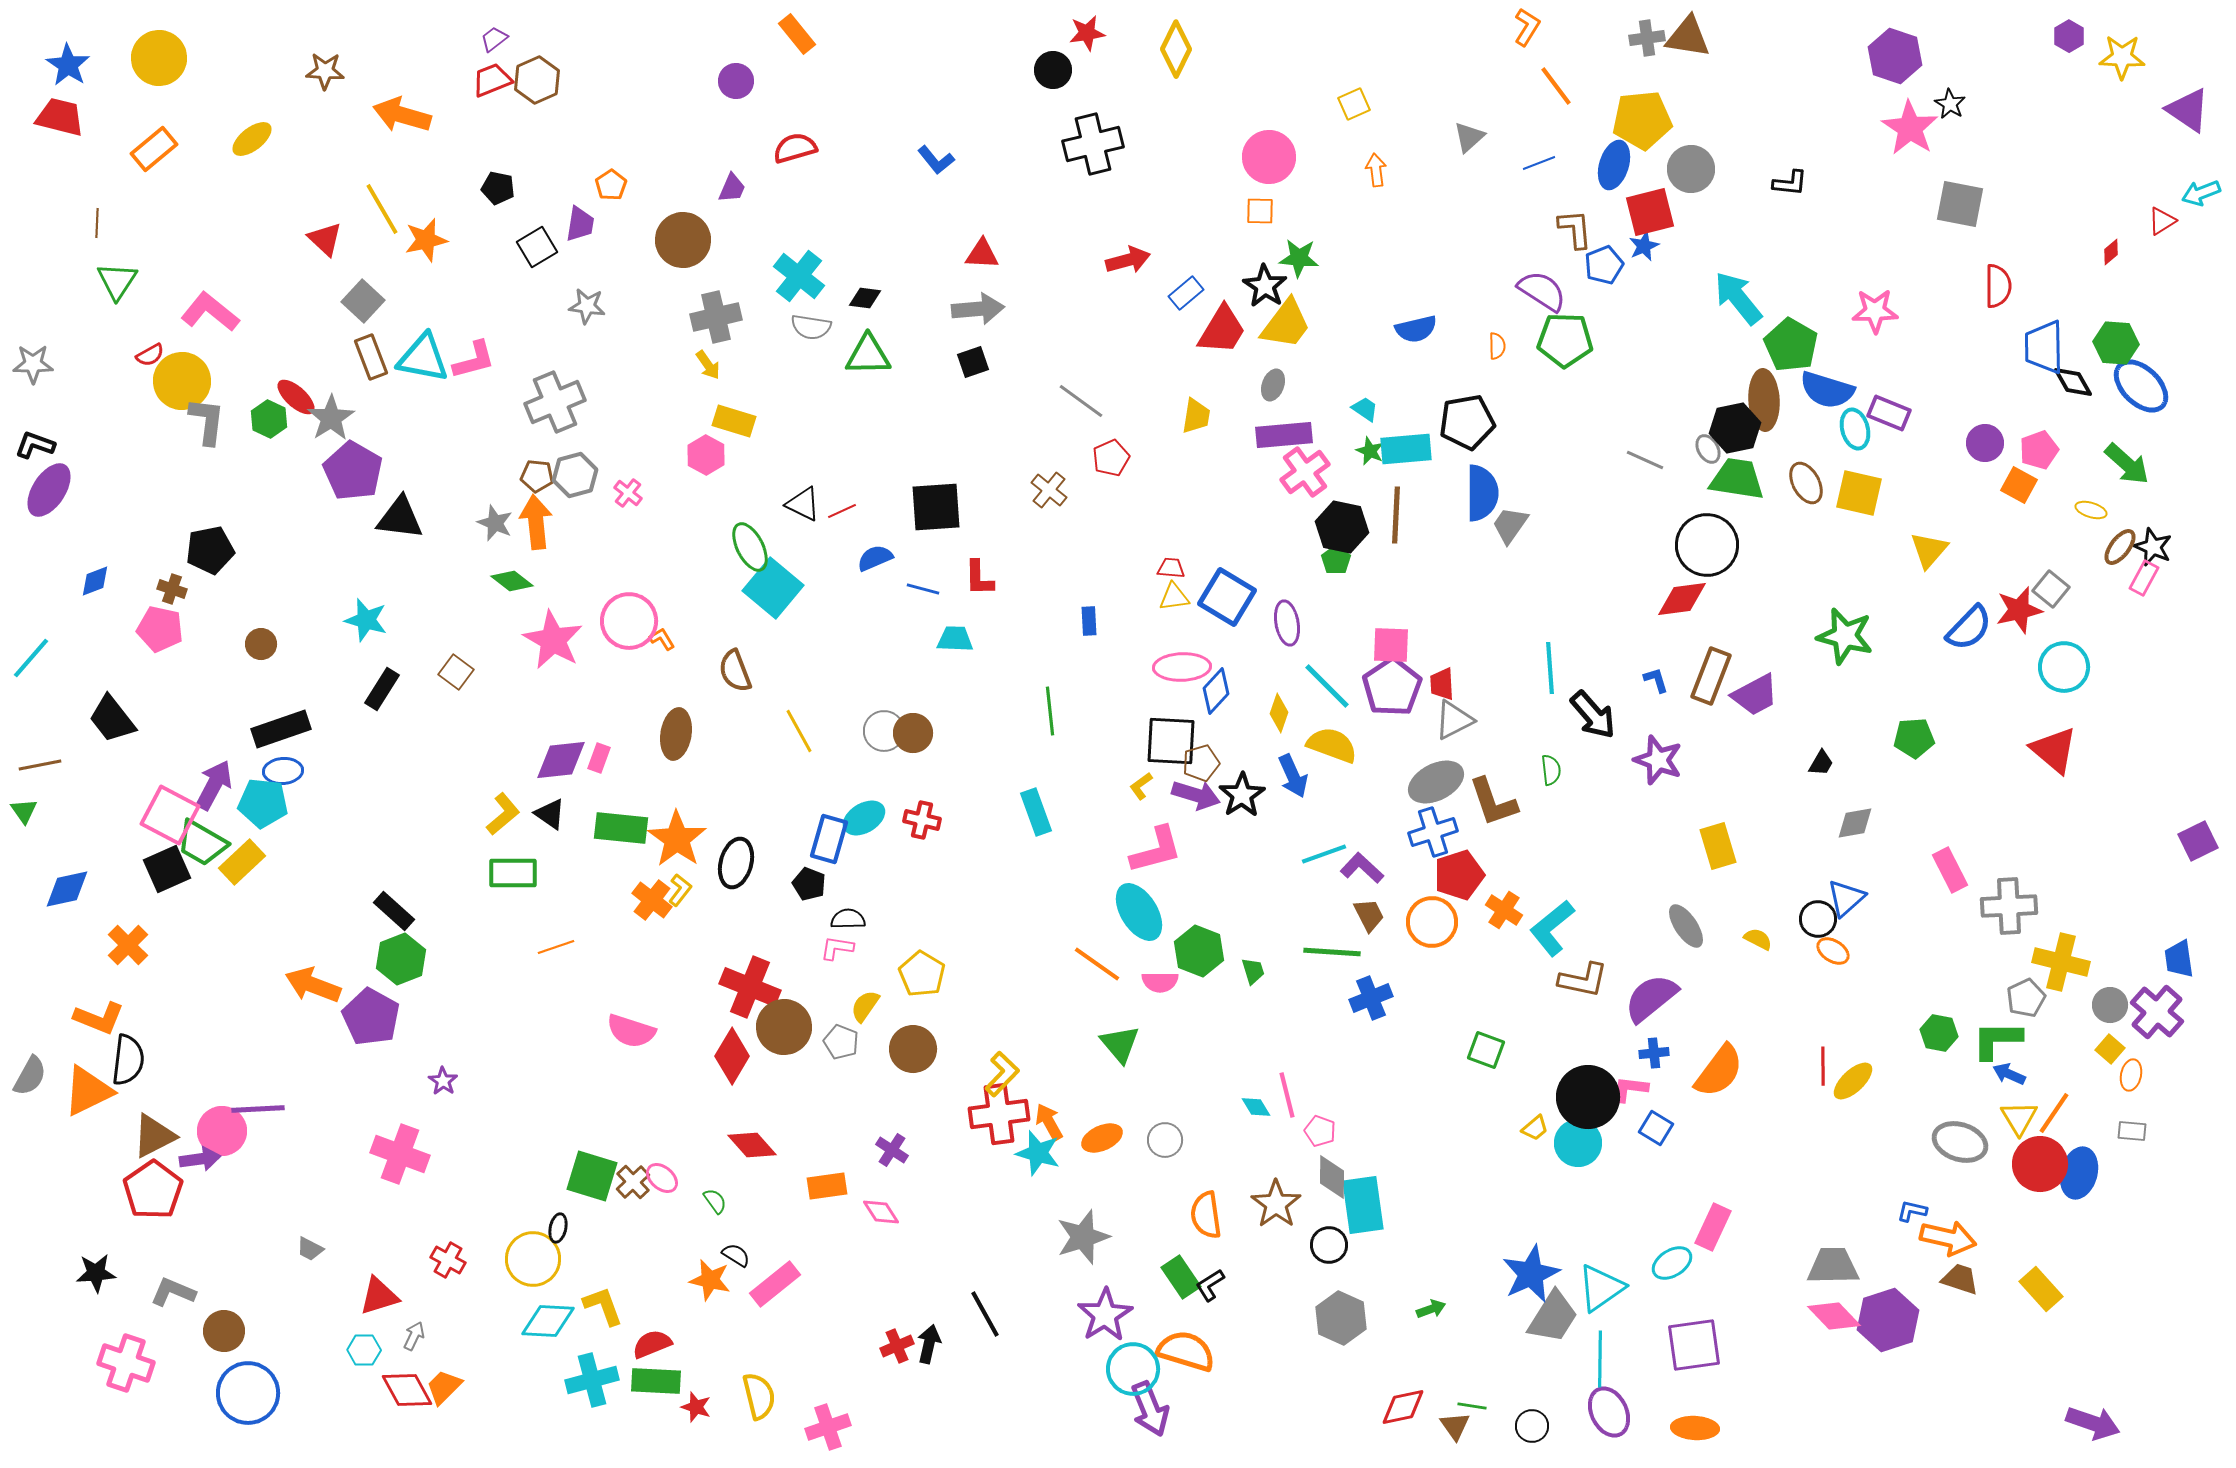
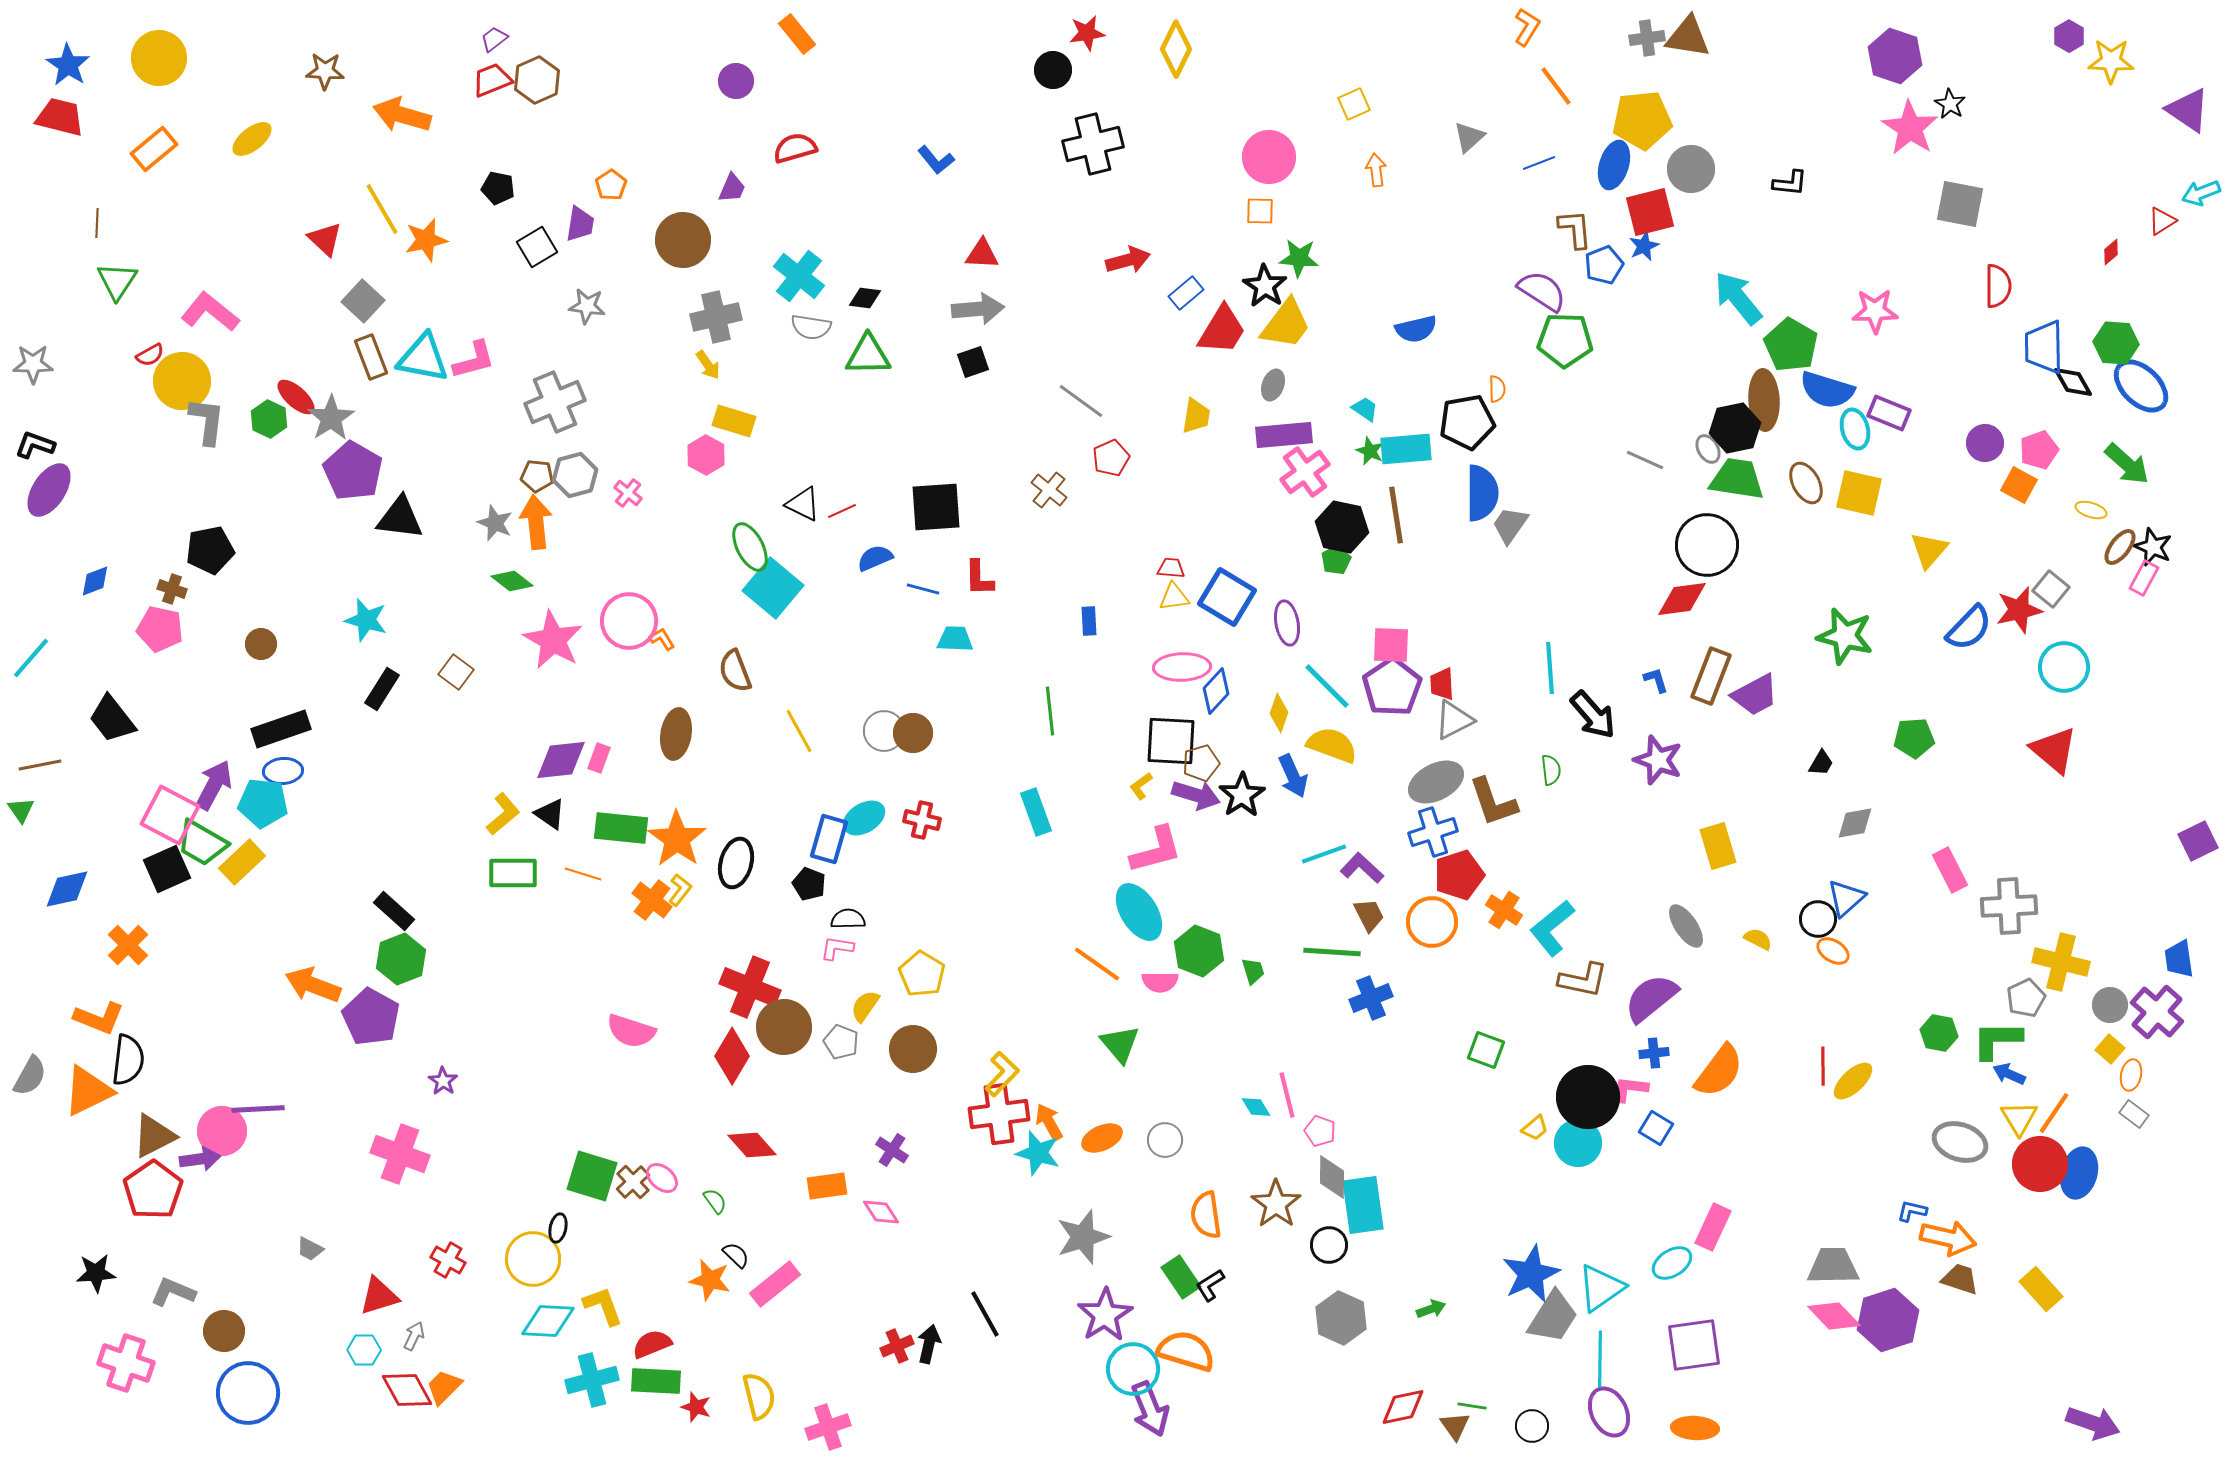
yellow star at (2122, 57): moved 11 px left, 4 px down
orange semicircle at (1497, 346): moved 43 px down
brown line at (1396, 515): rotated 12 degrees counterclockwise
green pentagon at (1336, 560): rotated 8 degrees clockwise
green triangle at (24, 811): moved 3 px left, 1 px up
orange line at (556, 947): moved 27 px right, 73 px up; rotated 36 degrees clockwise
gray rectangle at (2132, 1131): moved 2 px right, 17 px up; rotated 32 degrees clockwise
black semicircle at (736, 1255): rotated 12 degrees clockwise
